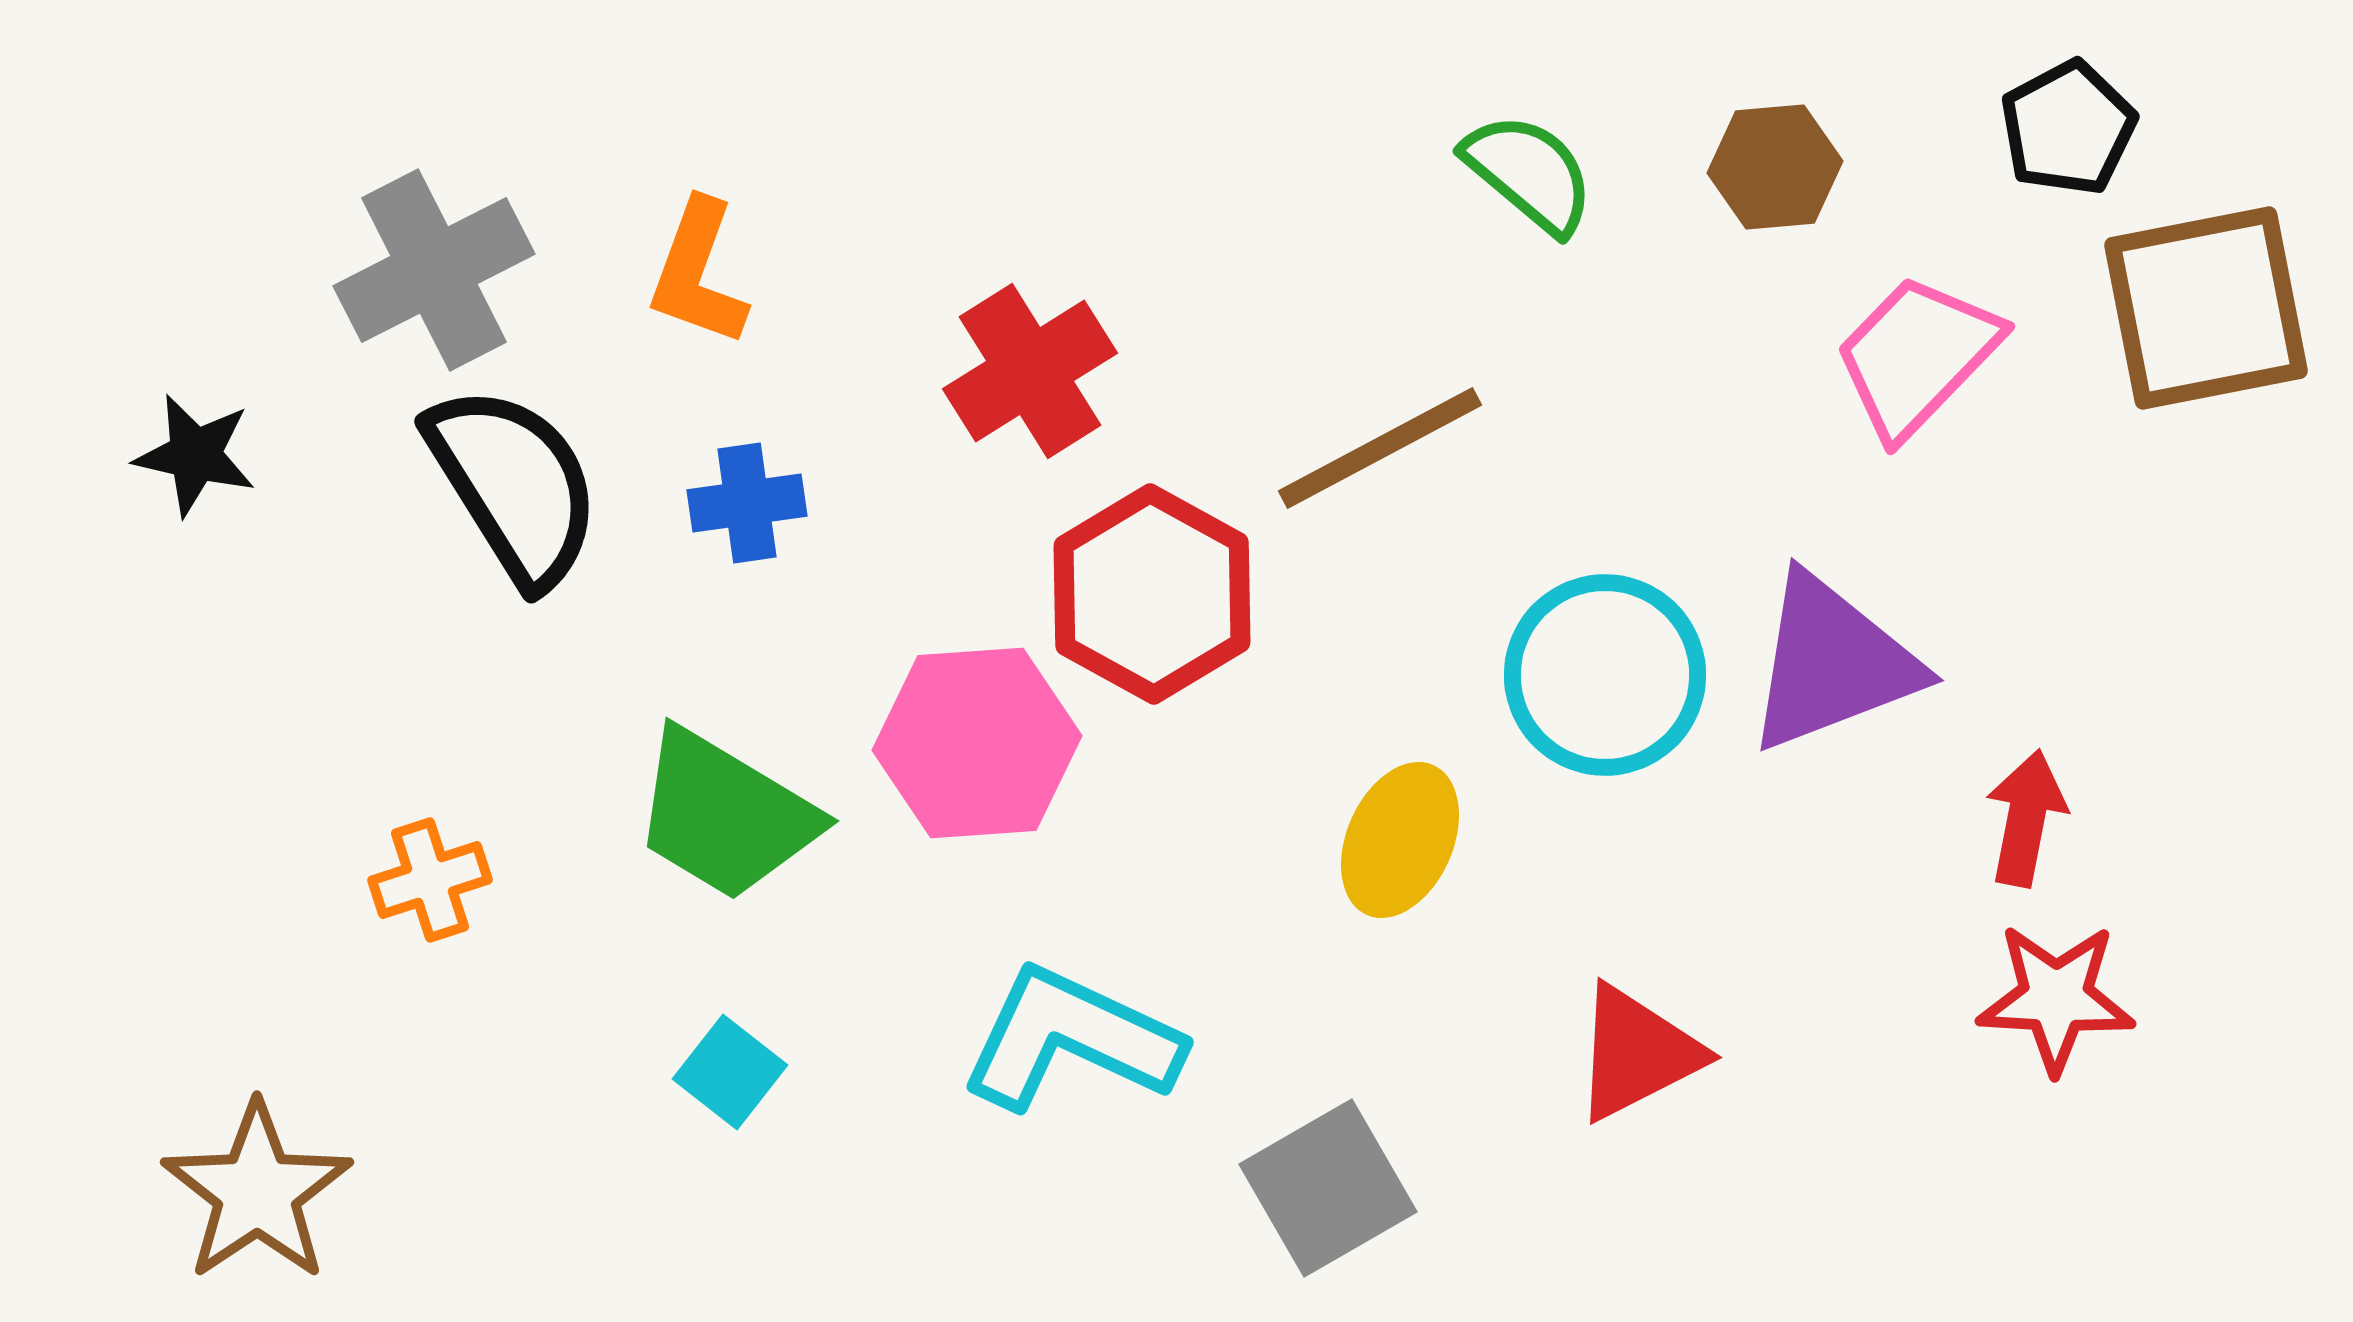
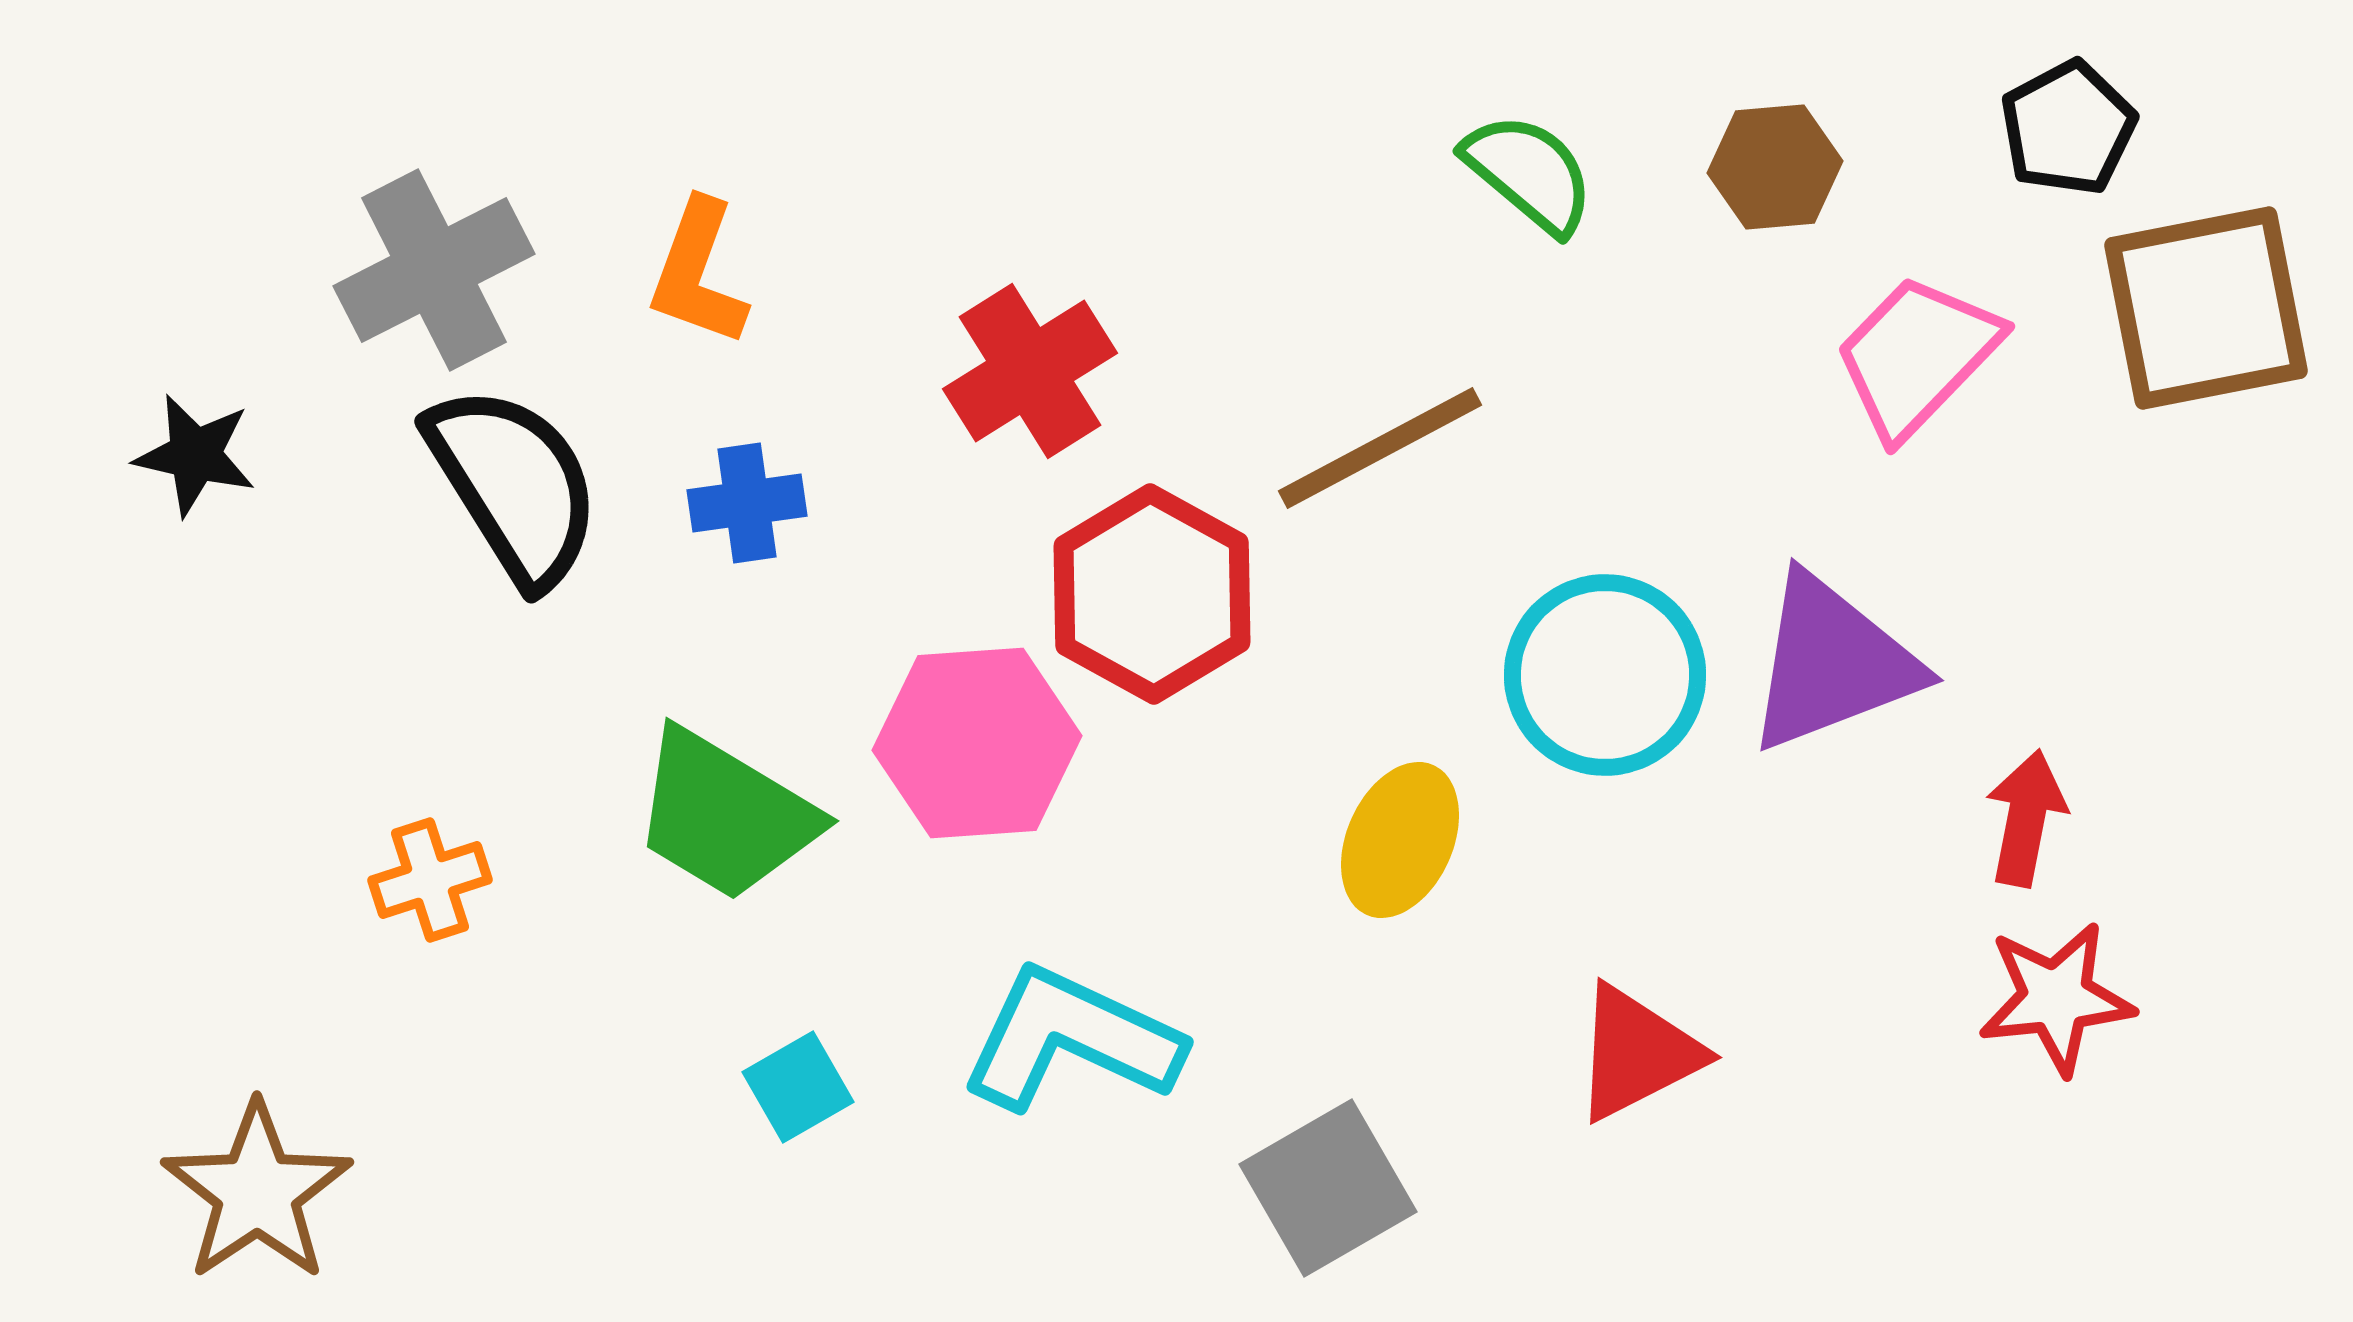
red star: rotated 9 degrees counterclockwise
cyan square: moved 68 px right, 15 px down; rotated 22 degrees clockwise
